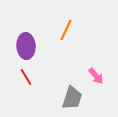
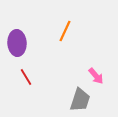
orange line: moved 1 px left, 1 px down
purple ellipse: moved 9 px left, 3 px up
gray trapezoid: moved 8 px right, 2 px down
